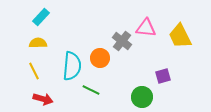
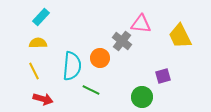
pink triangle: moved 5 px left, 4 px up
